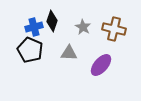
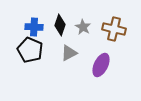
black diamond: moved 8 px right, 4 px down
blue cross: rotated 18 degrees clockwise
gray triangle: rotated 30 degrees counterclockwise
purple ellipse: rotated 15 degrees counterclockwise
